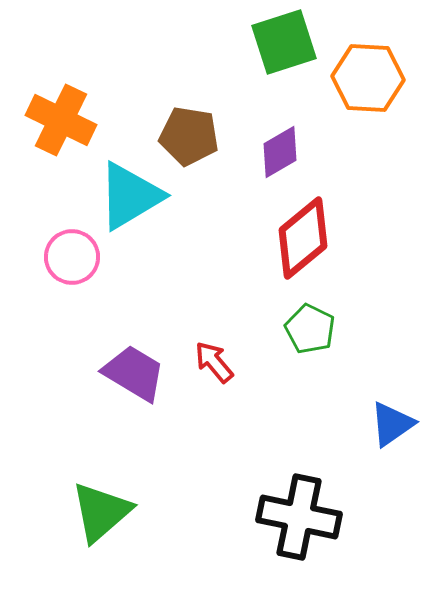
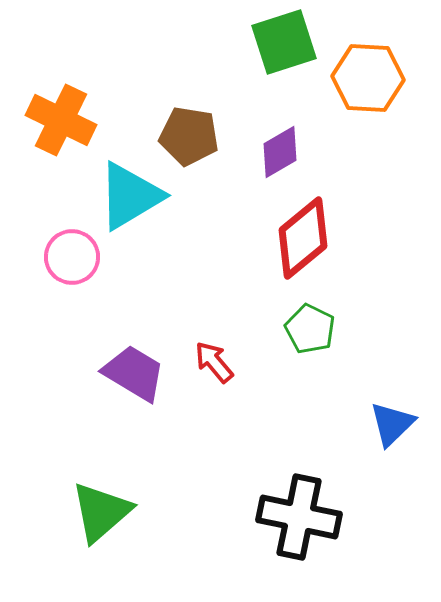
blue triangle: rotated 9 degrees counterclockwise
